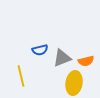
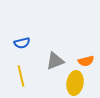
blue semicircle: moved 18 px left, 7 px up
gray triangle: moved 7 px left, 3 px down
yellow ellipse: moved 1 px right
